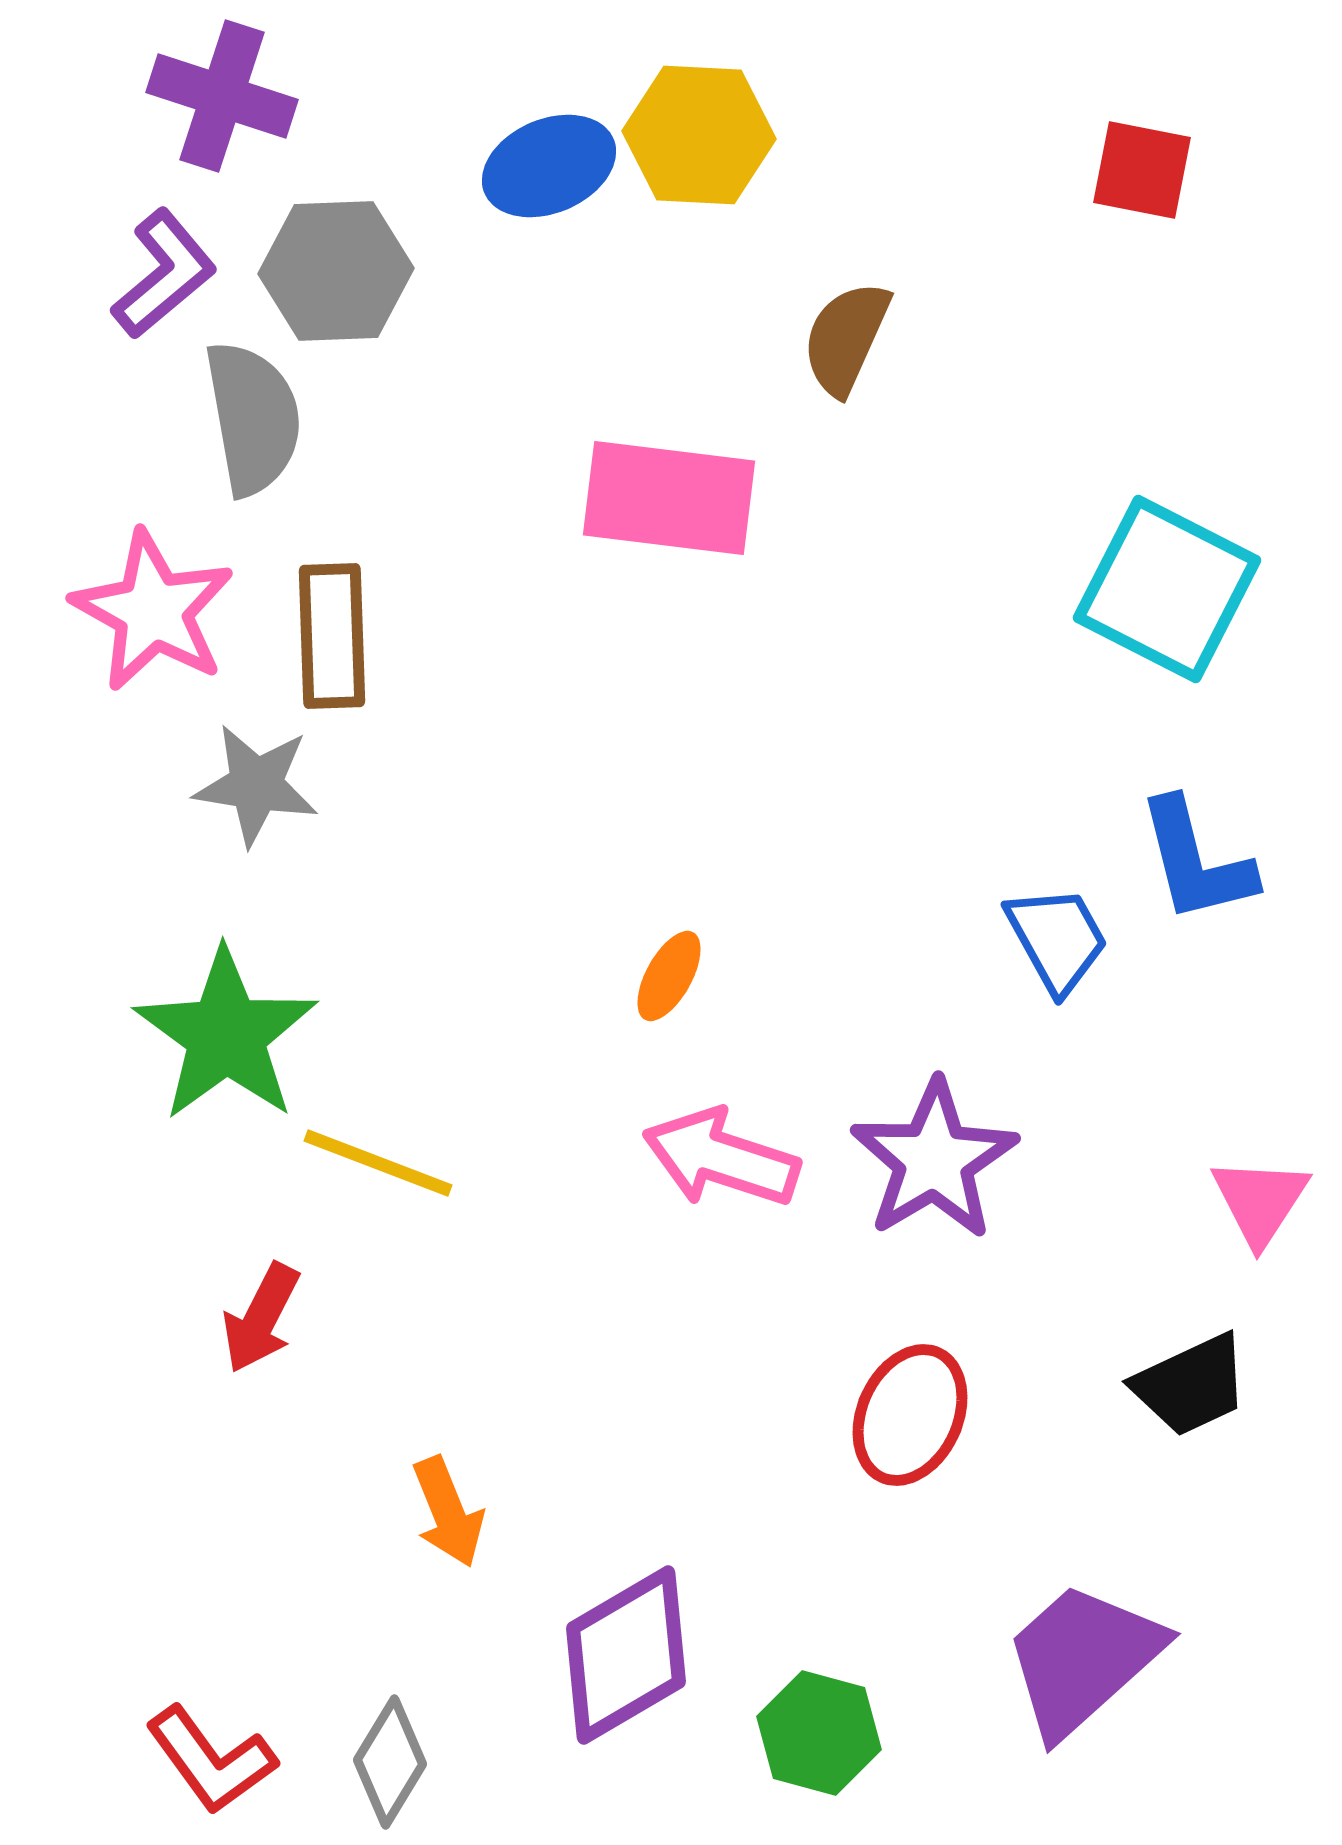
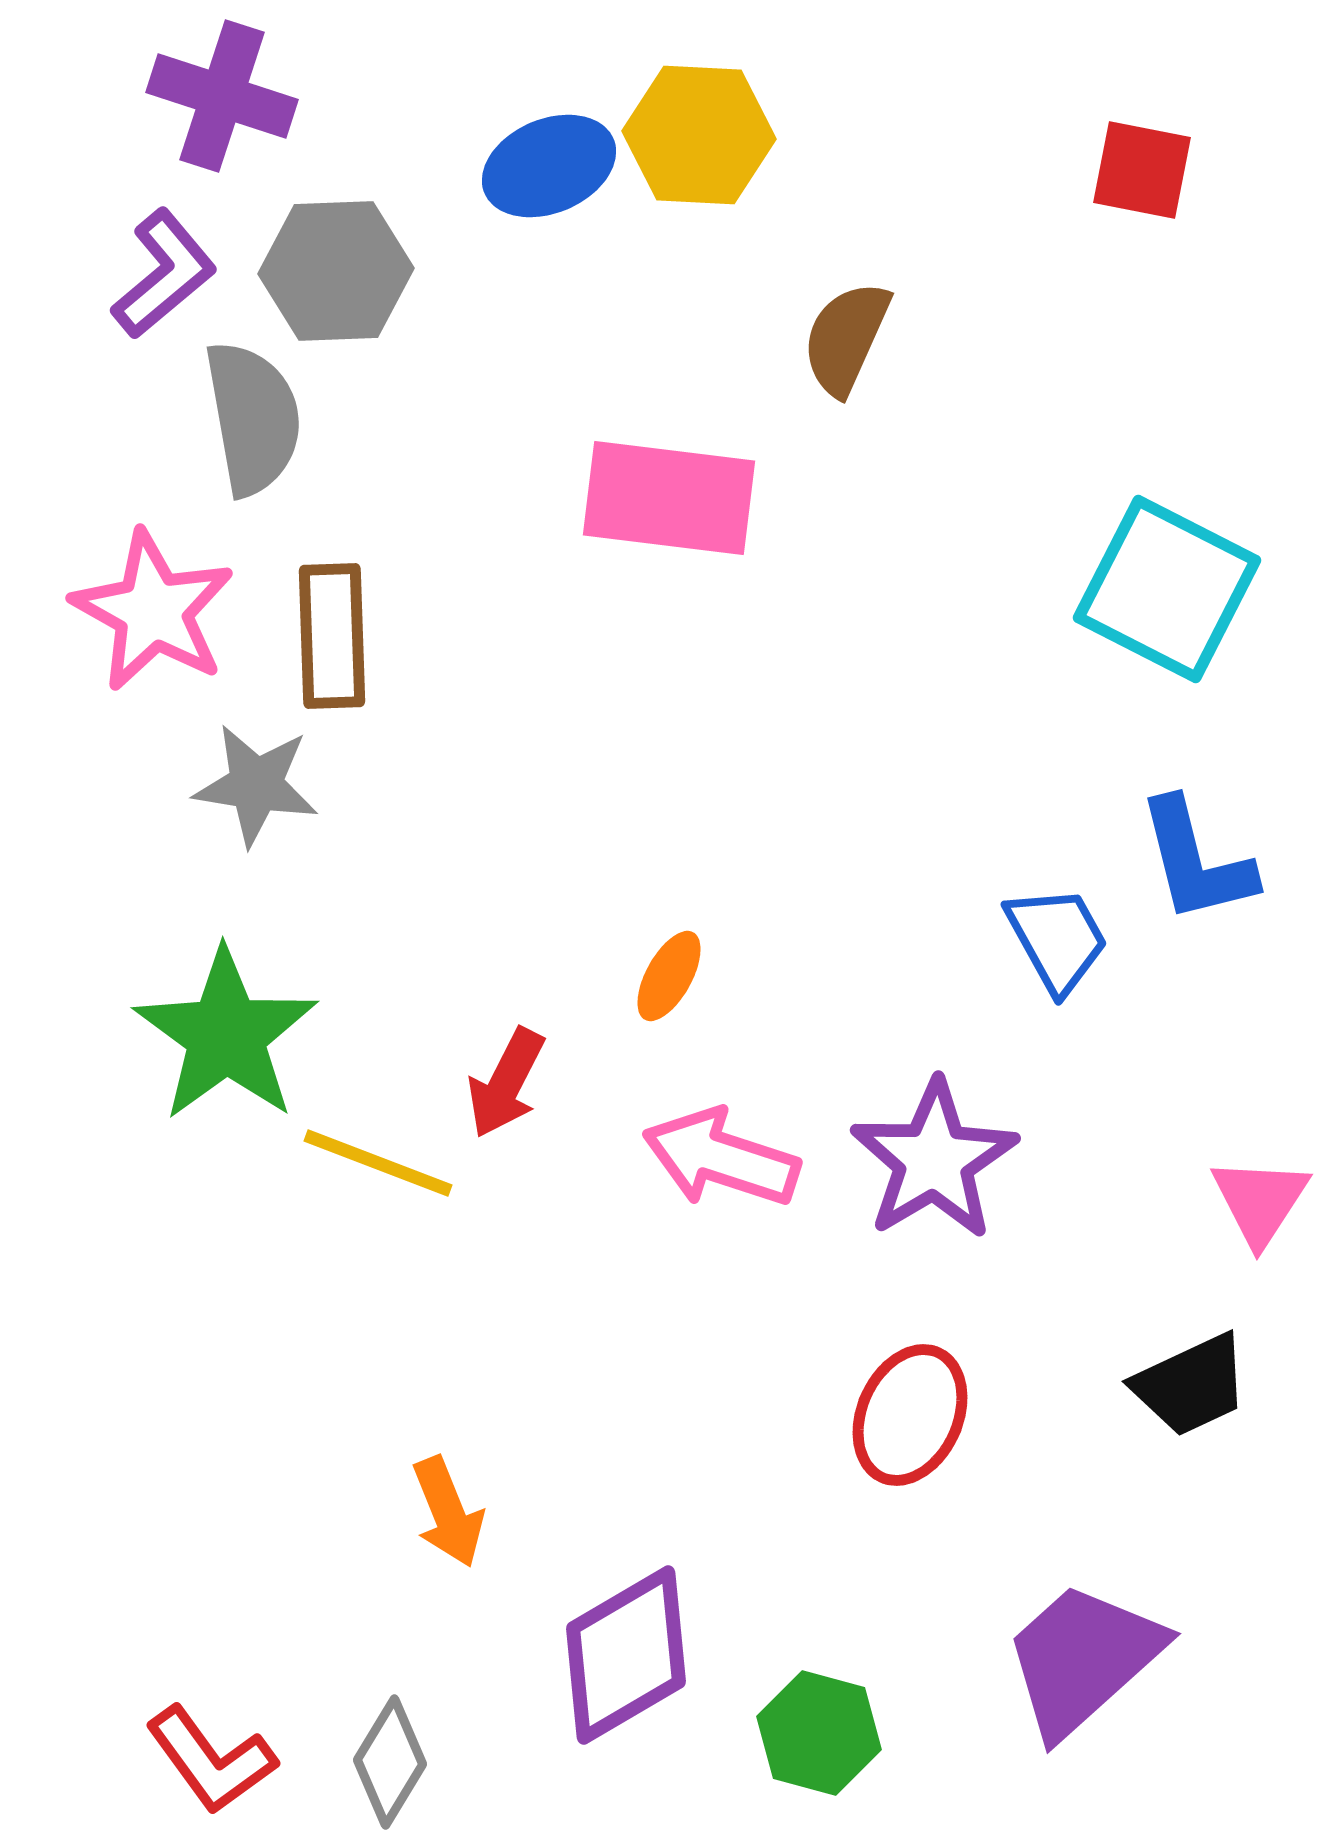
red arrow: moved 245 px right, 235 px up
